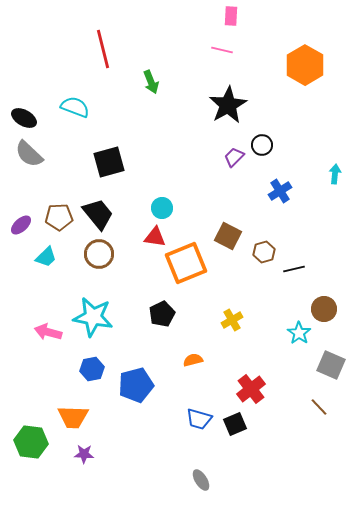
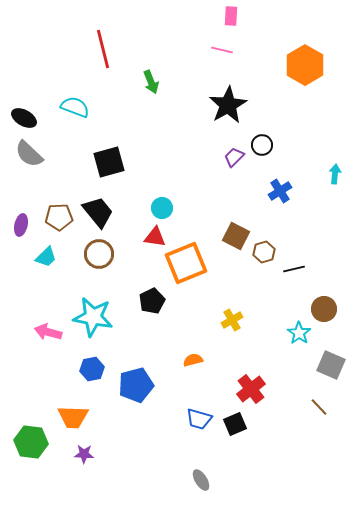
black trapezoid at (98, 214): moved 2 px up
purple ellipse at (21, 225): rotated 35 degrees counterclockwise
brown square at (228, 236): moved 8 px right
black pentagon at (162, 314): moved 10 px left, 13 px up
